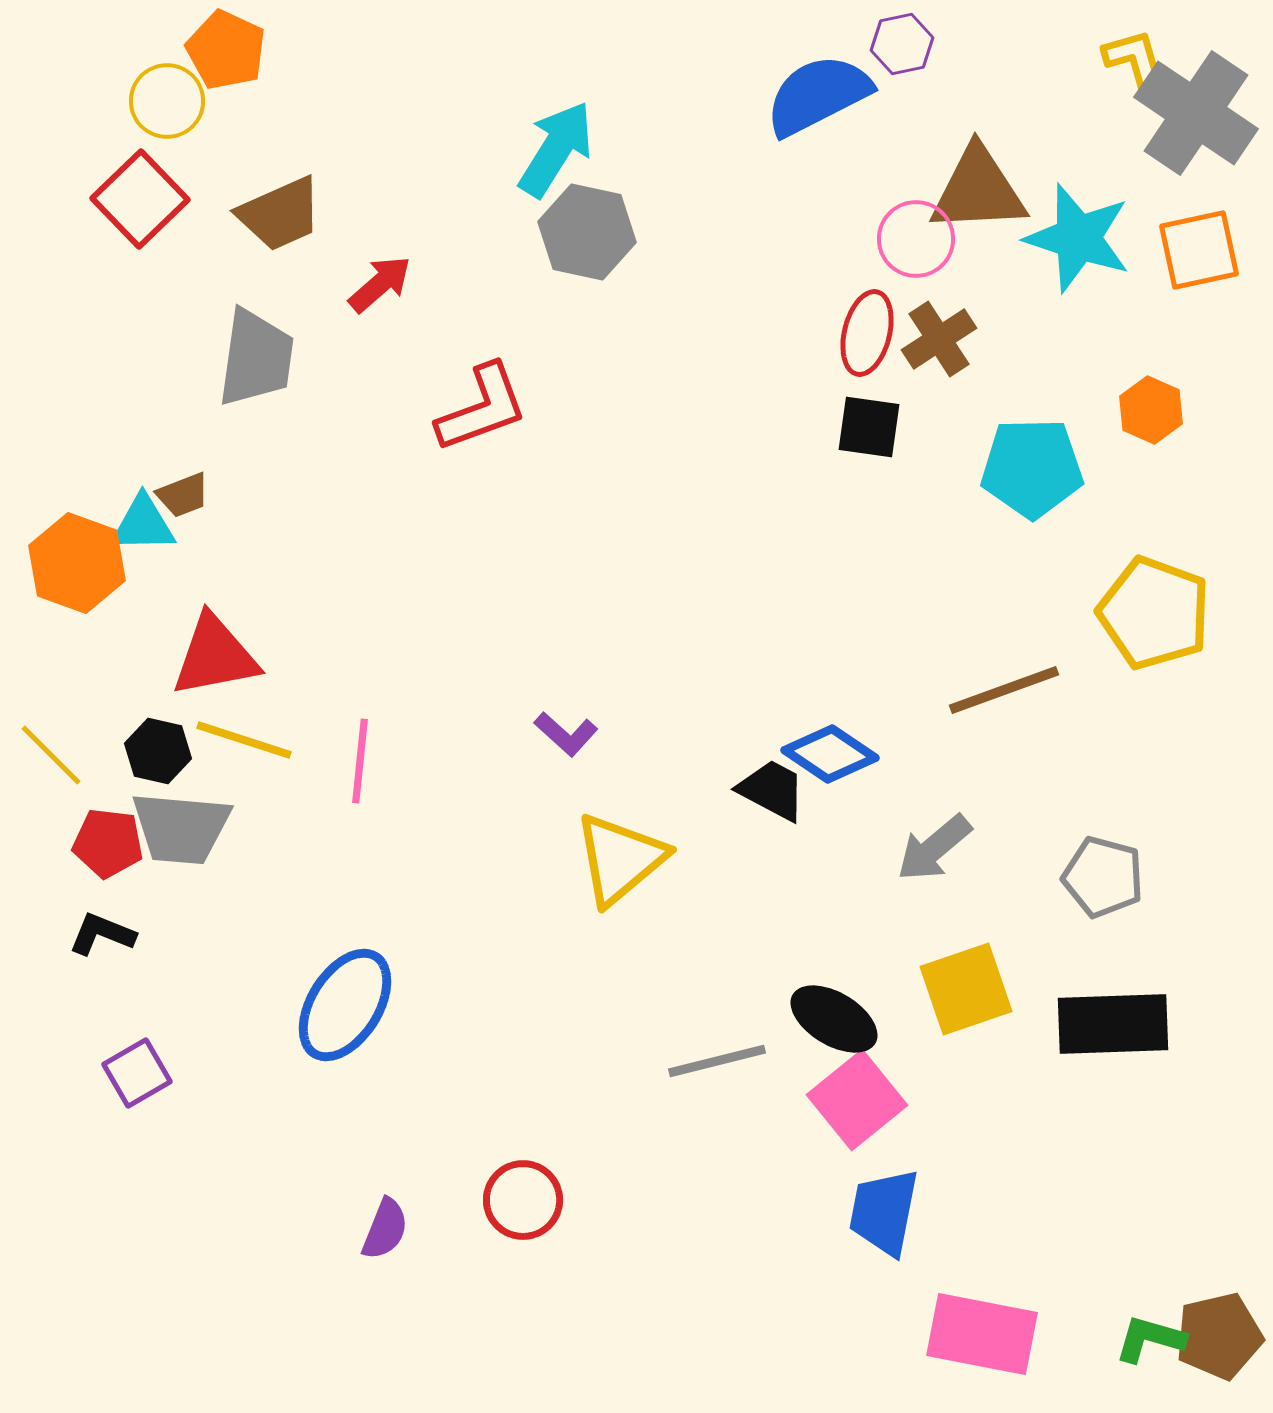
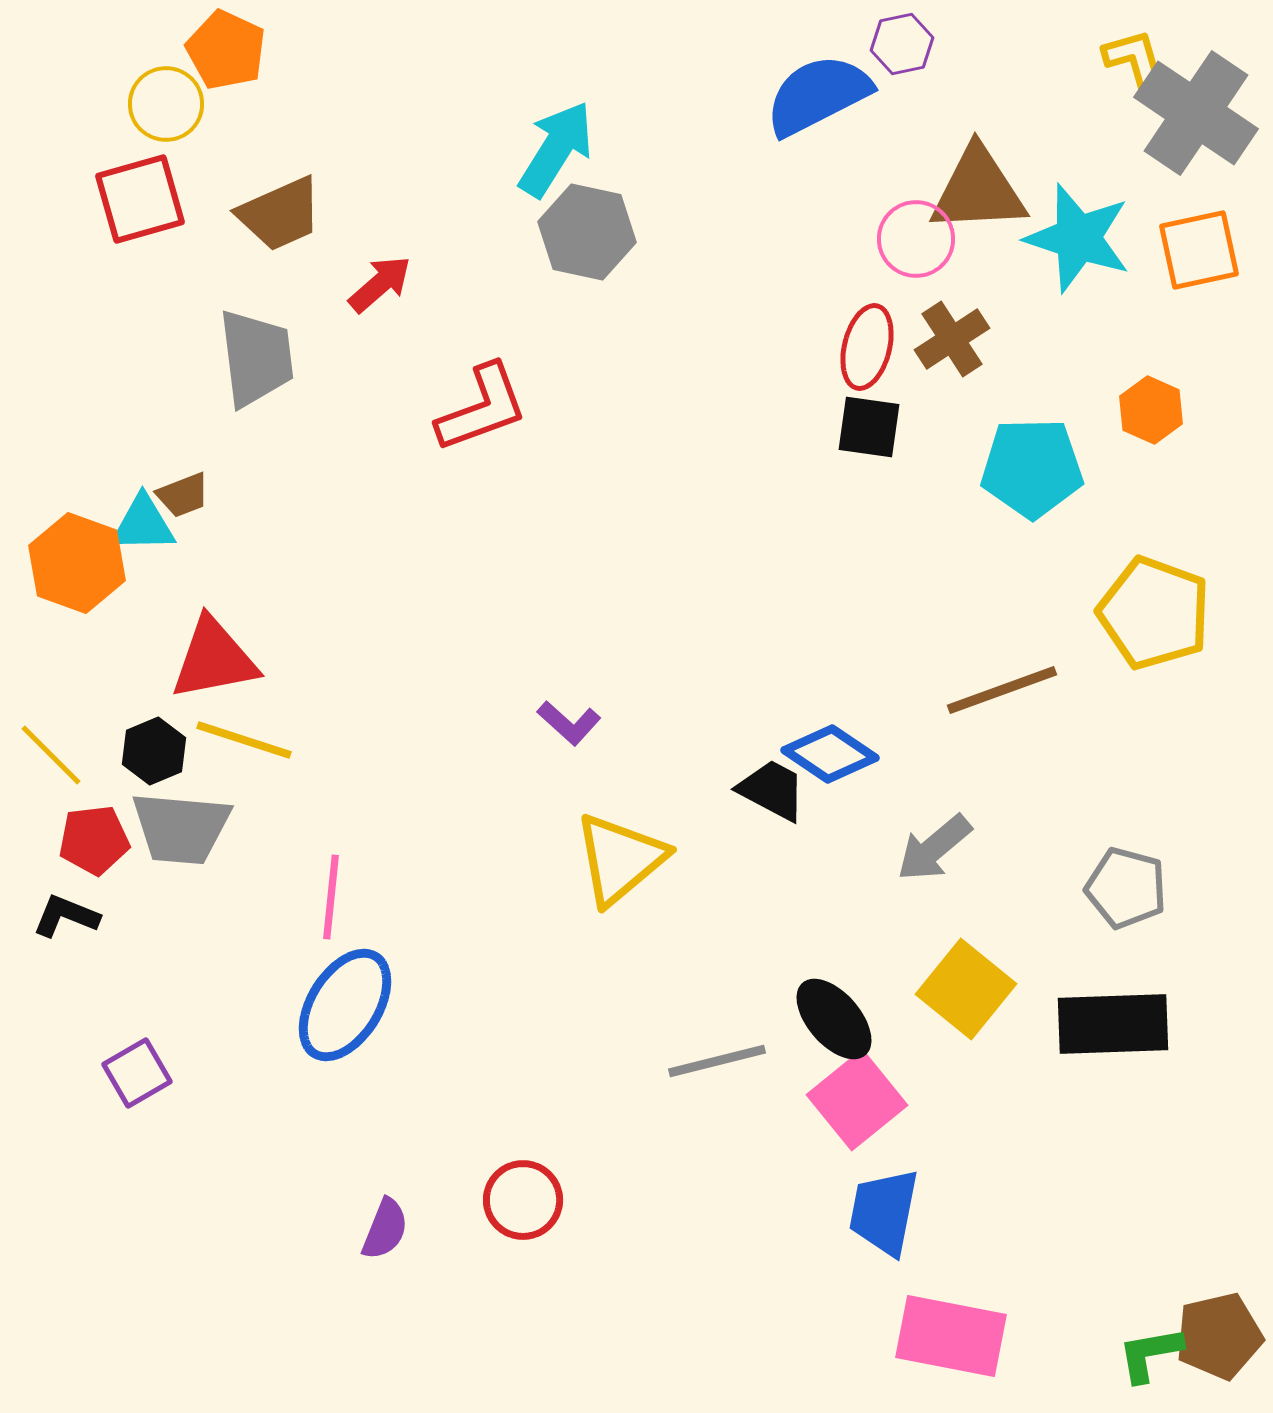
yellow circle at (167, 101): moved 1 px left, 3 px down
red square at (140, 199): rotated 28 degrees clockwise
red ellipse at (867, 333): moved 14 px down
brown cross at (939, 339): moved 13 px right
gray trapezoid at (256, 358): rotated 15 degrees counterclockwise
red triangle at (215, 656): moved 1 px left, 3 px down
brown line at (1004, 690): moved 2 px left
purple L-shape at (566, 734): moved 3 px right, 11 px up
black hexagon at (158, 751): moved 4 px left; rotated 24 degrees clockwise
pink line at (360, 761): moved 29 px left, 136 px down
red pentagon at (108, 843): moved 14 px left, 3 px up; rotated 14 degrees counterclockwise
gray pentagon at (1103, 877): moved 23 px right, 11 px down
black L-shape at (102, 934): moved 36 px left, 18 px up
yellow square at (966, 989): rotated 32 degrees counterclockwise
black ellipse at (834, 1019): rotated 18 degrees clockwise
pink rectangle at (982, 1334): moved 31 px left, 2 px down
green L-shape at (1150, 1339): moved 15 px down; rotated 26 degrees counterclockwise
